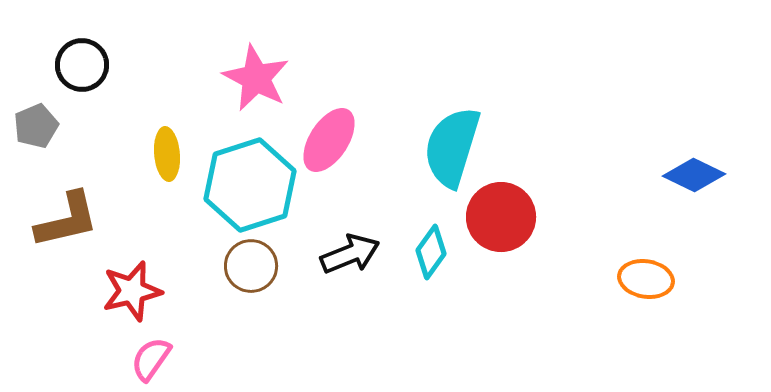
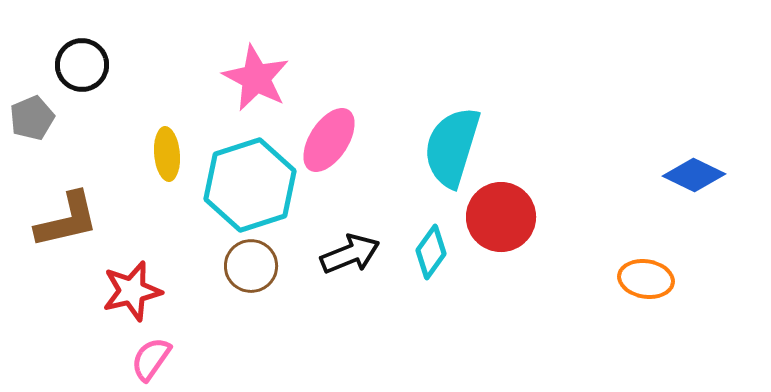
gray pentagon: moved 4 px left, 8 px up
